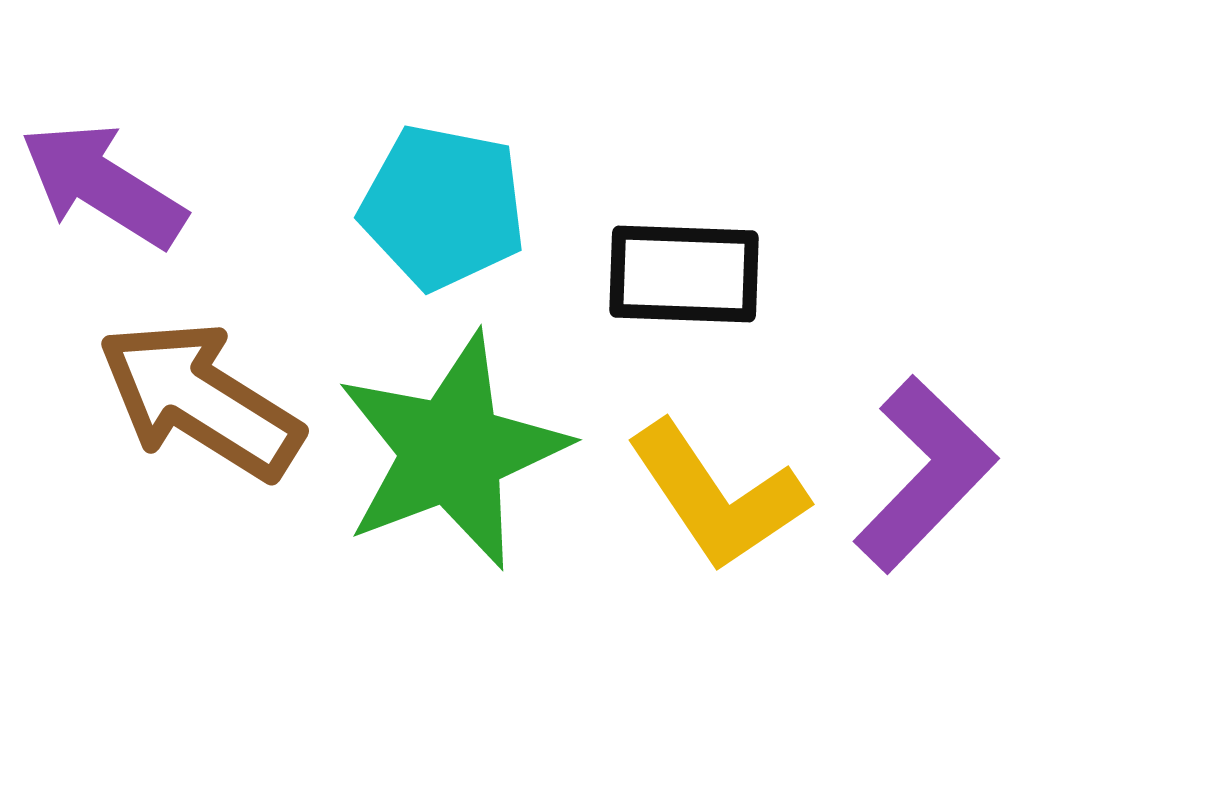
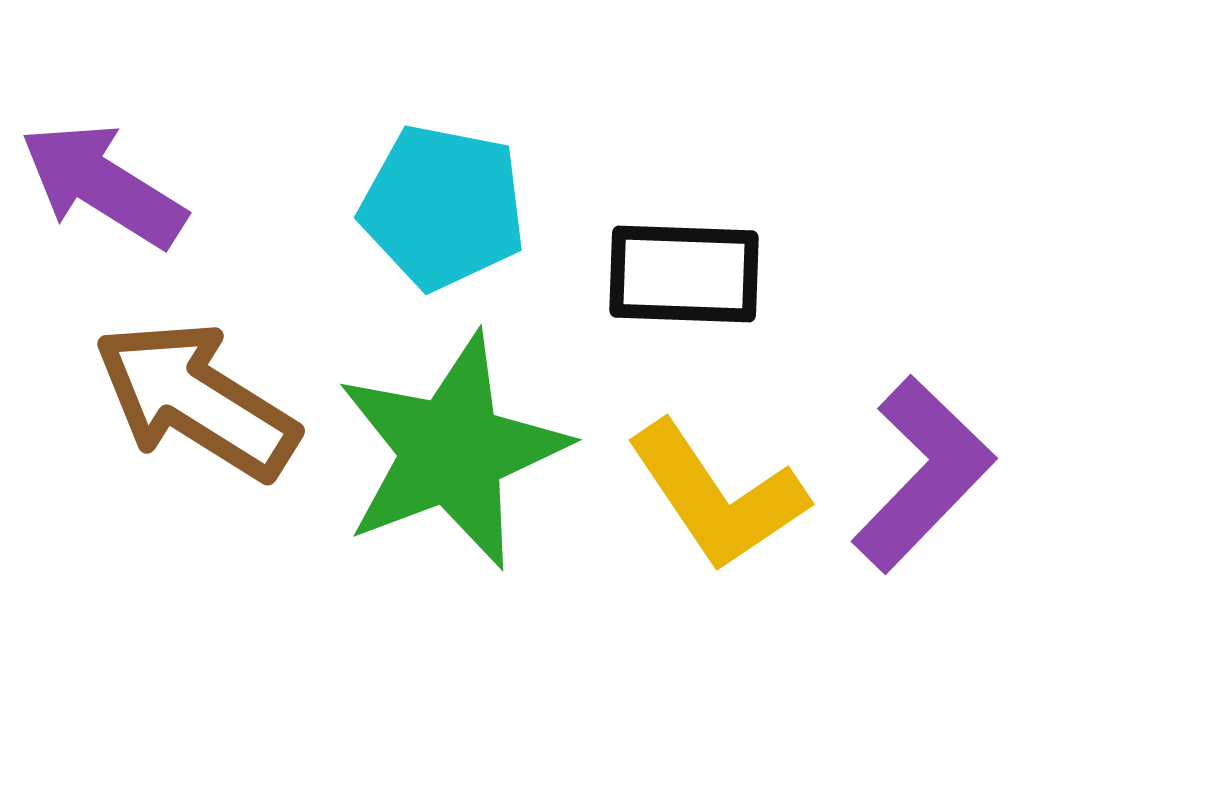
brown arrow: moved 4 px left
purple L-shape: moved 2 px left
